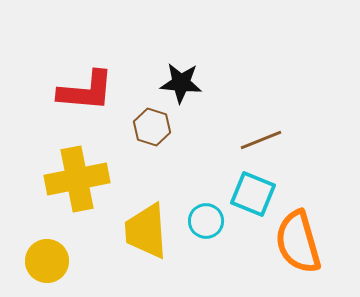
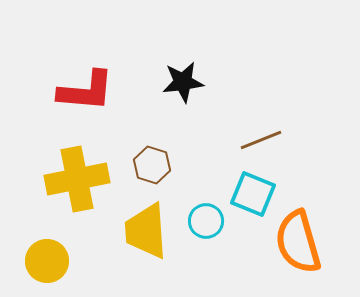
black star: moved 2 px right, 1 px up; rotated 12 degrees counterclockwise
brown hexagon: moved 38 px down
